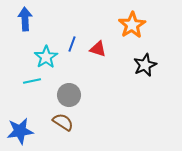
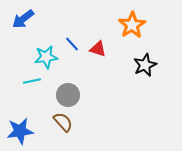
blue arrow: moved 2 px left; rotated 125 degrees counterclockwise
blue line: rotated 63 degrees counterclockwise
cyan star: rotated 25 degrees clockwise
gray circle: moved 1 px left
brown semicircle: rotated 15 degrees clockwise
